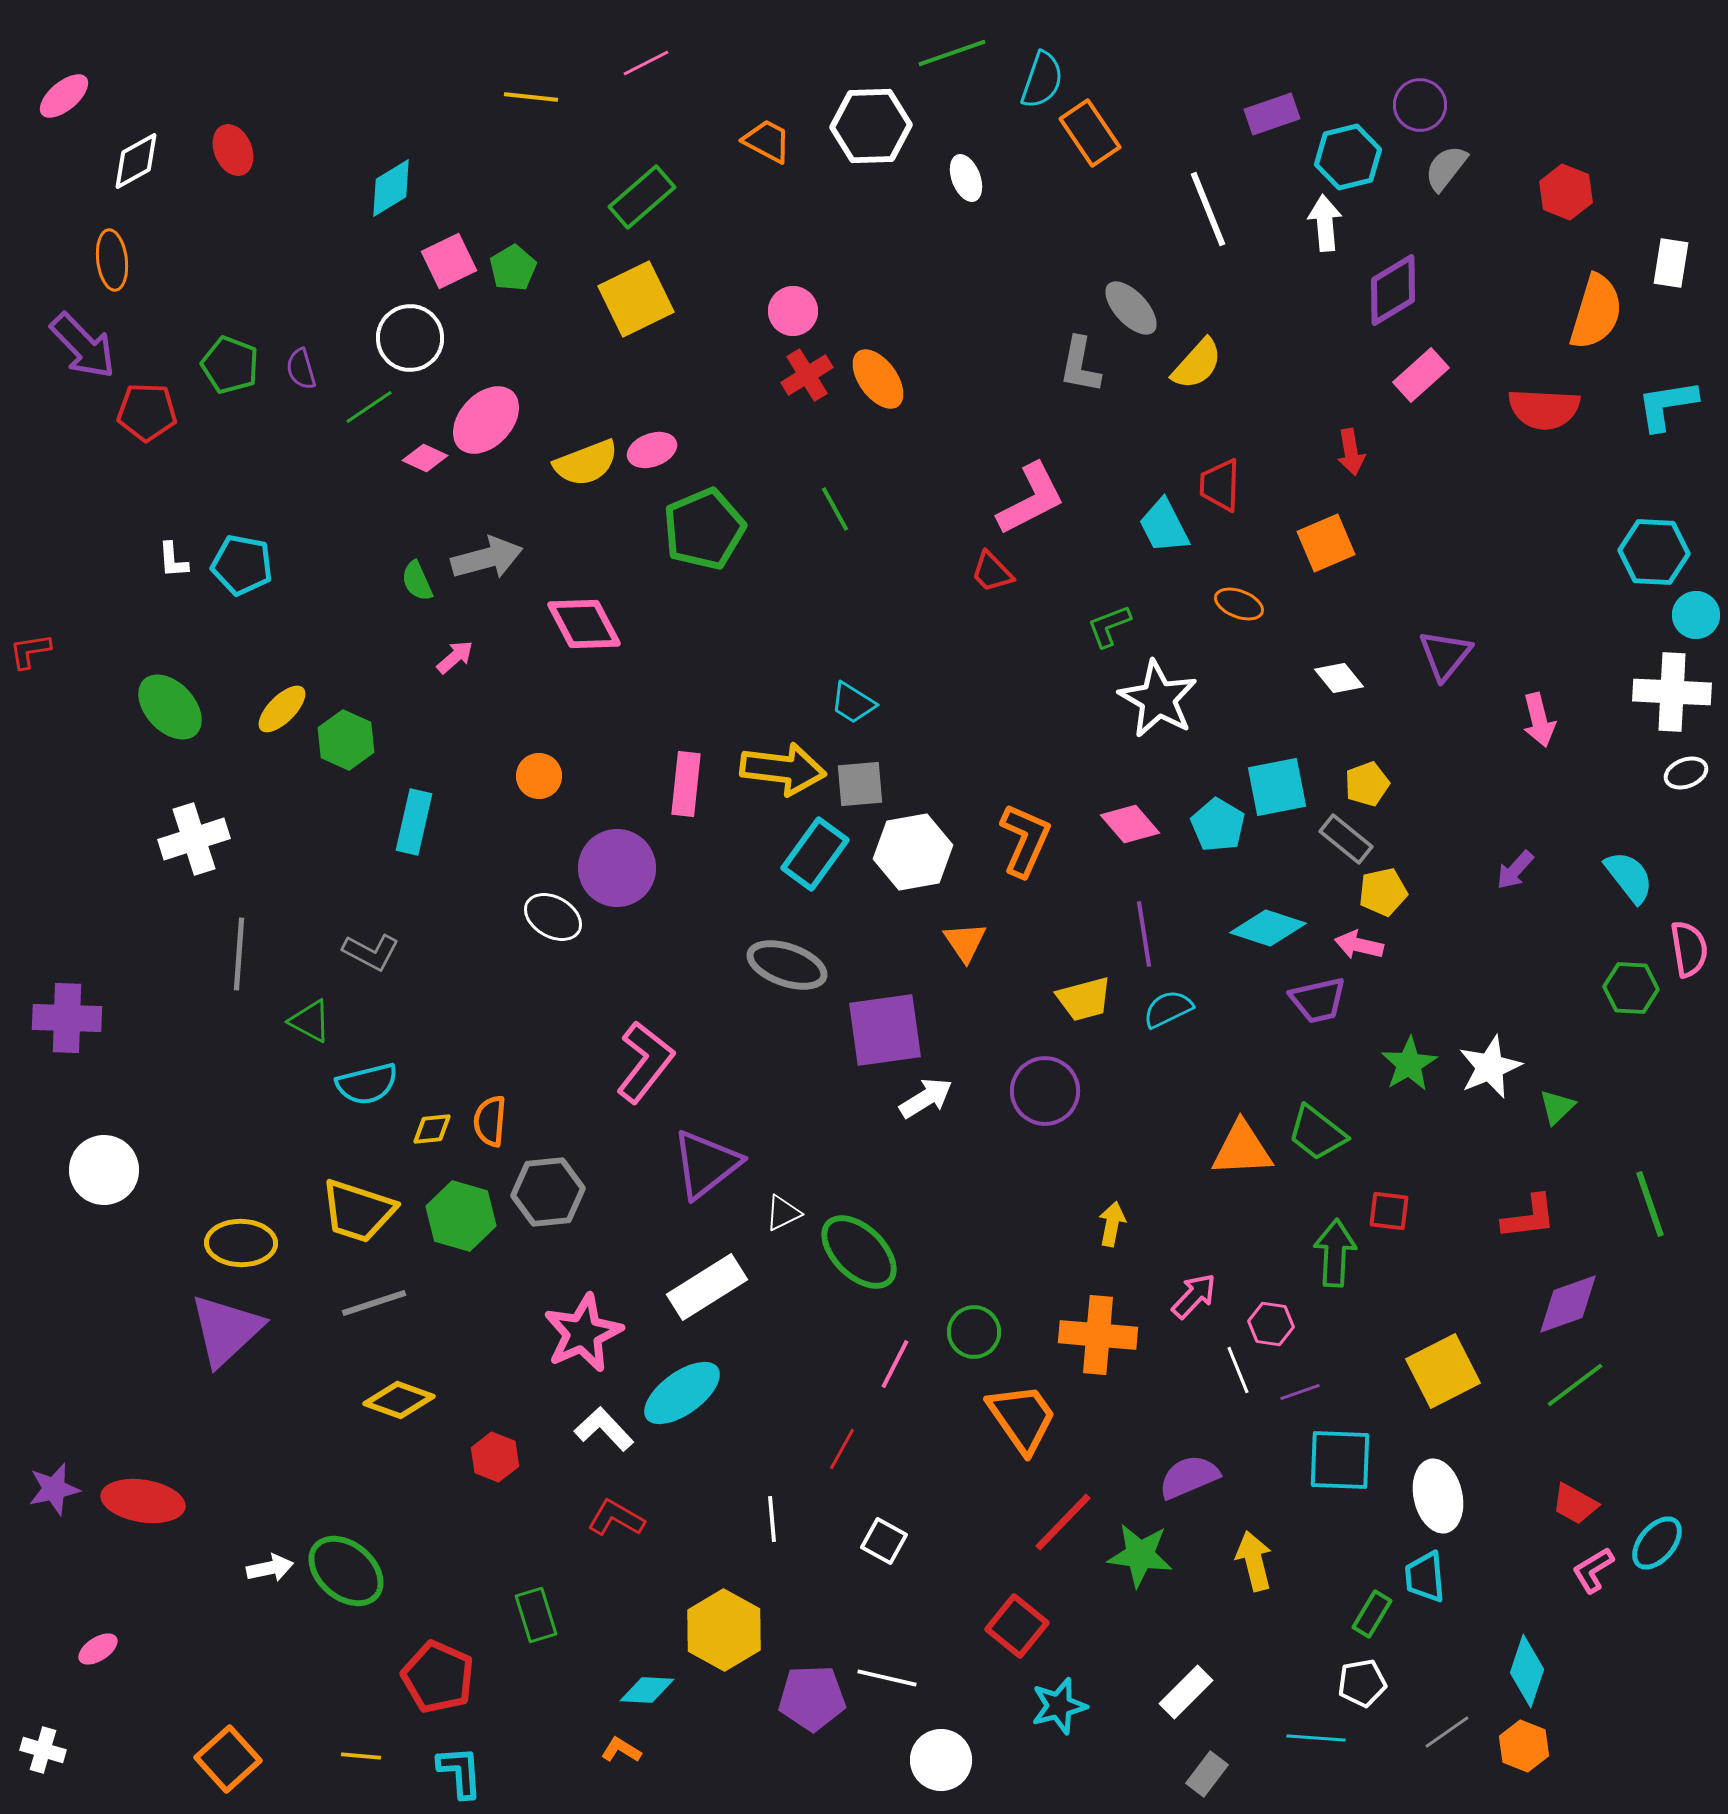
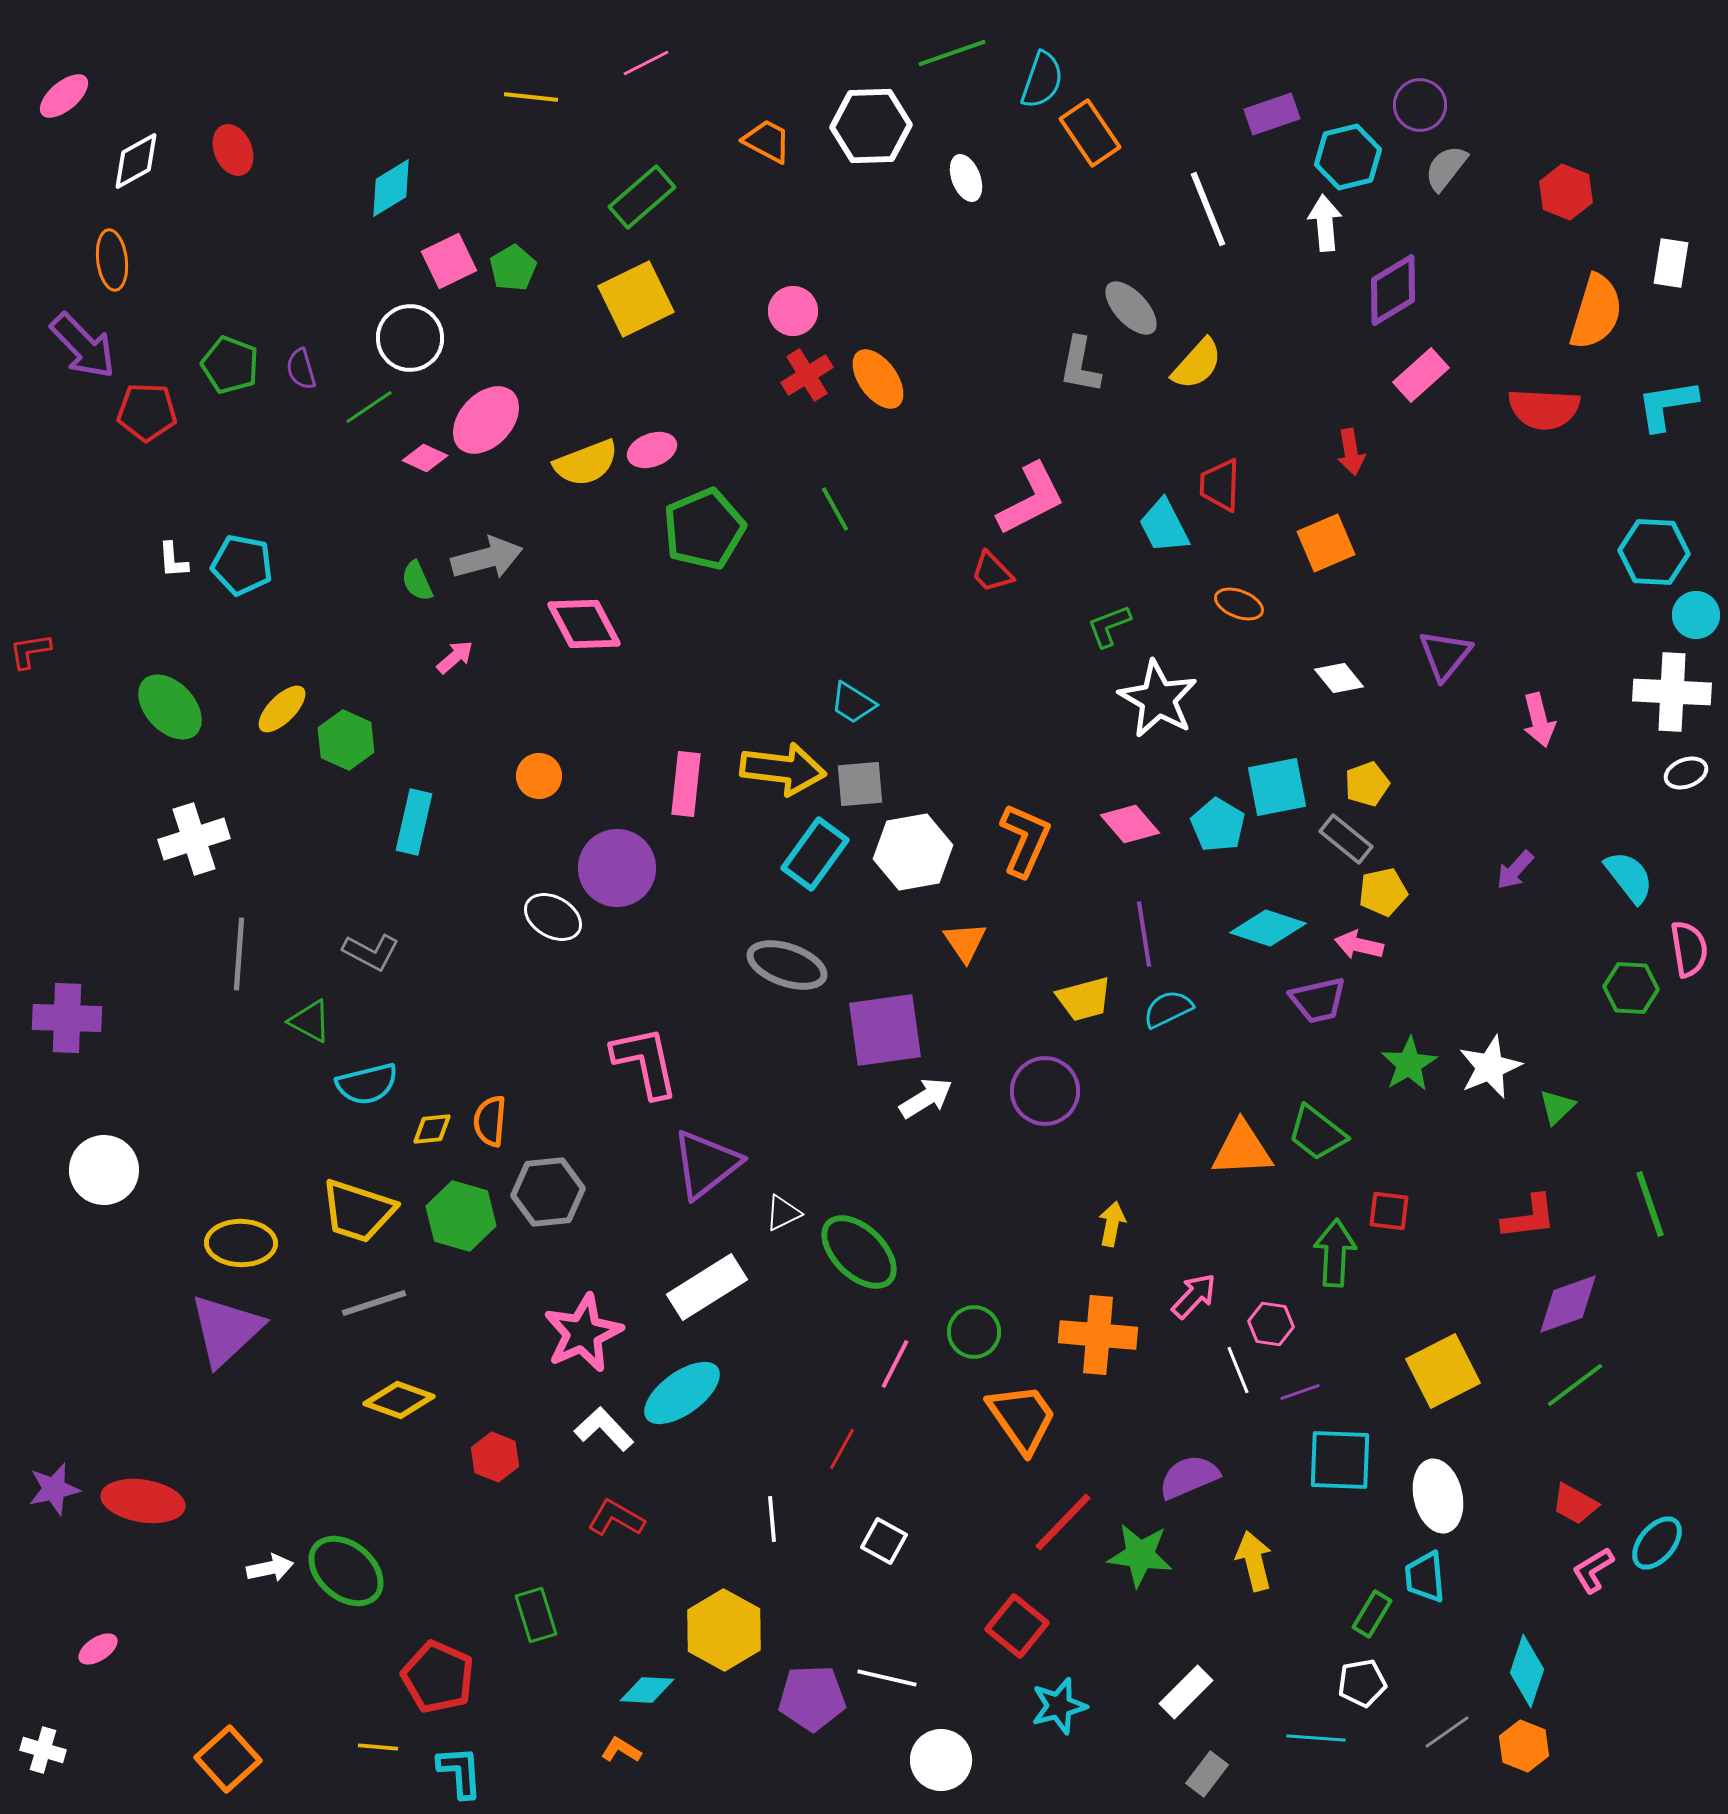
pink L-shape at (645, 1062): rotated 50 degrees counterclockwise
yellow line at (361, 1756): moved 17 px right, 9 px up
